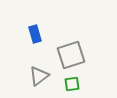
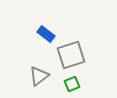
blue rectangle: moved 11 px right; rotated 36 degrees counterclockwise
green square: rotated 14 degrees counterclockwise
